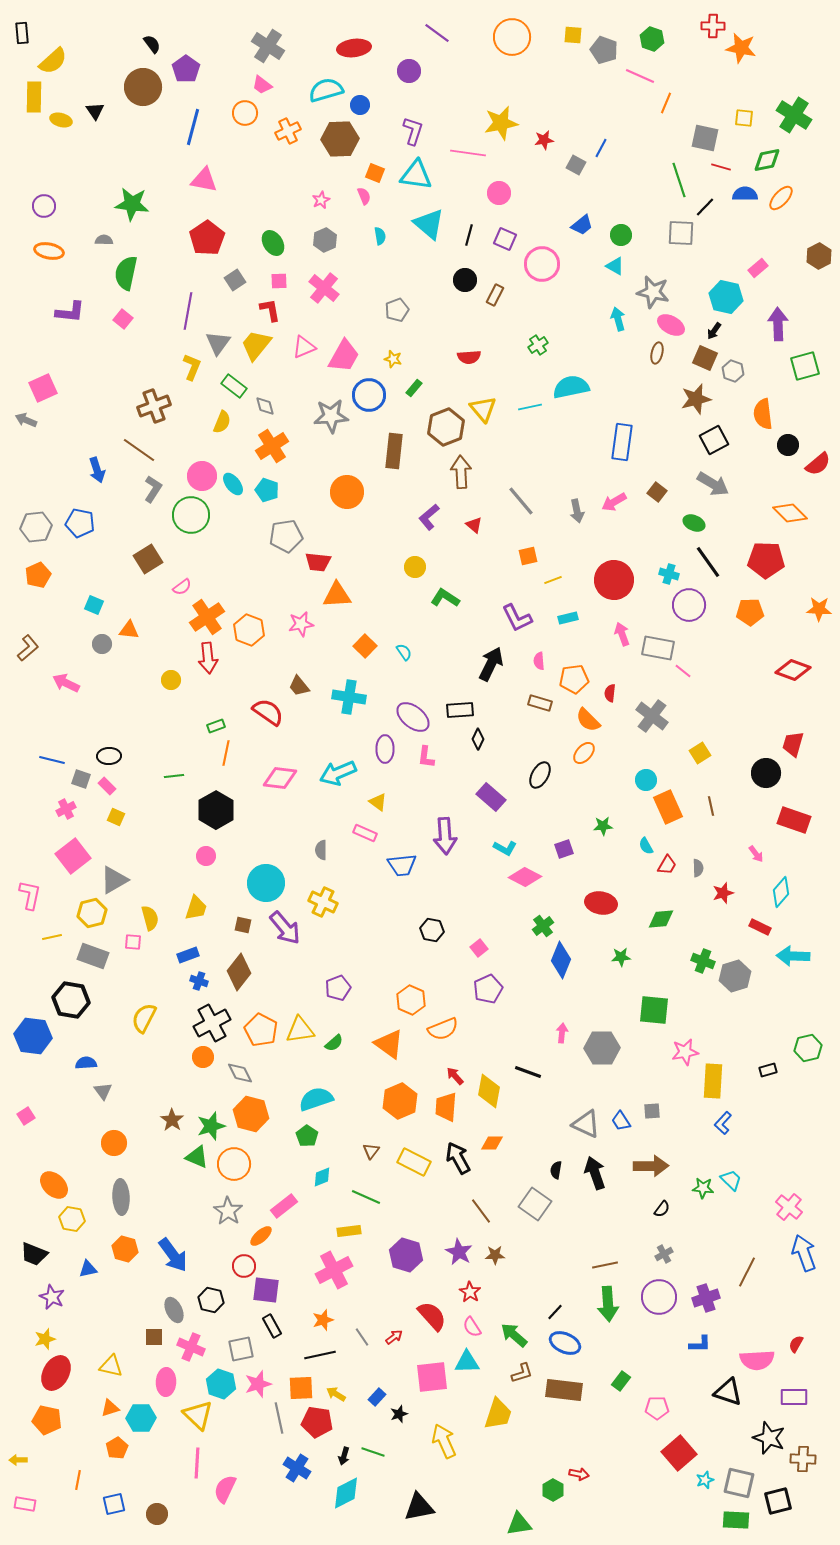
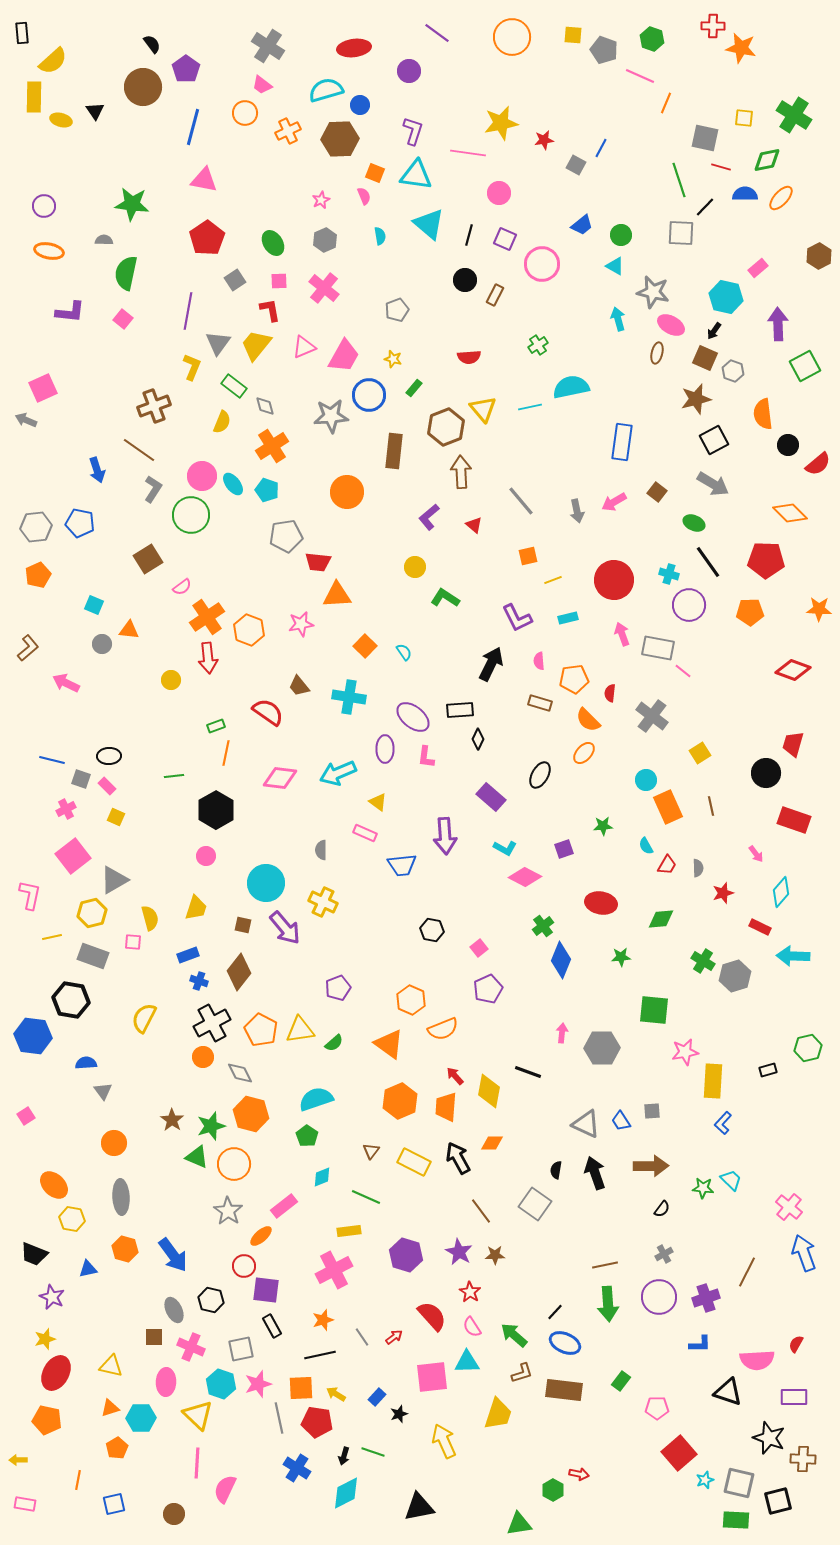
green square at (805, 366): rotated 12 degrees counterclockwise
green cross at (703, 961): rotated 10 degrees clockwise
brown circle at (157, 1514): moved 17 px right
